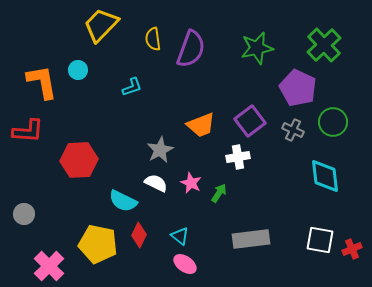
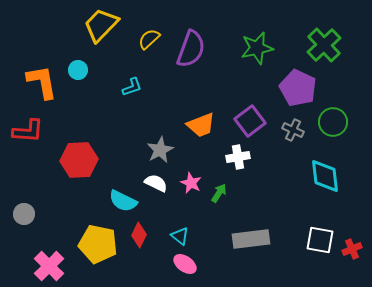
yellow semicircle: moved 4 px left; rotated 55 degrees clockwise
